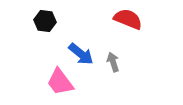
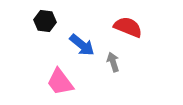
red semicircle: moved 8 px down
blue arrow: moved 1 px right, 9 px up
